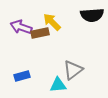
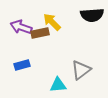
gray triangle: moved 8 px right
blue rectangle: moved 11 px up
